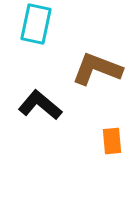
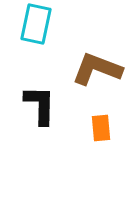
black L-shape: rotated 51 degrees clockwise
orange rectangle: moved 11 px left, 13 px up
